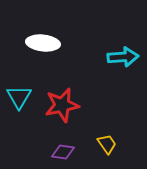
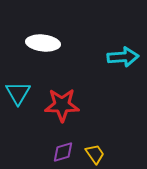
cyan triangle: moved 1 px left, 4 px up
red star: rotated 12 degrees clockwise
yellow trapezoid: moved 12 px left, 10 px down
purple diamond: rotated 25 degrees counterclockwise
